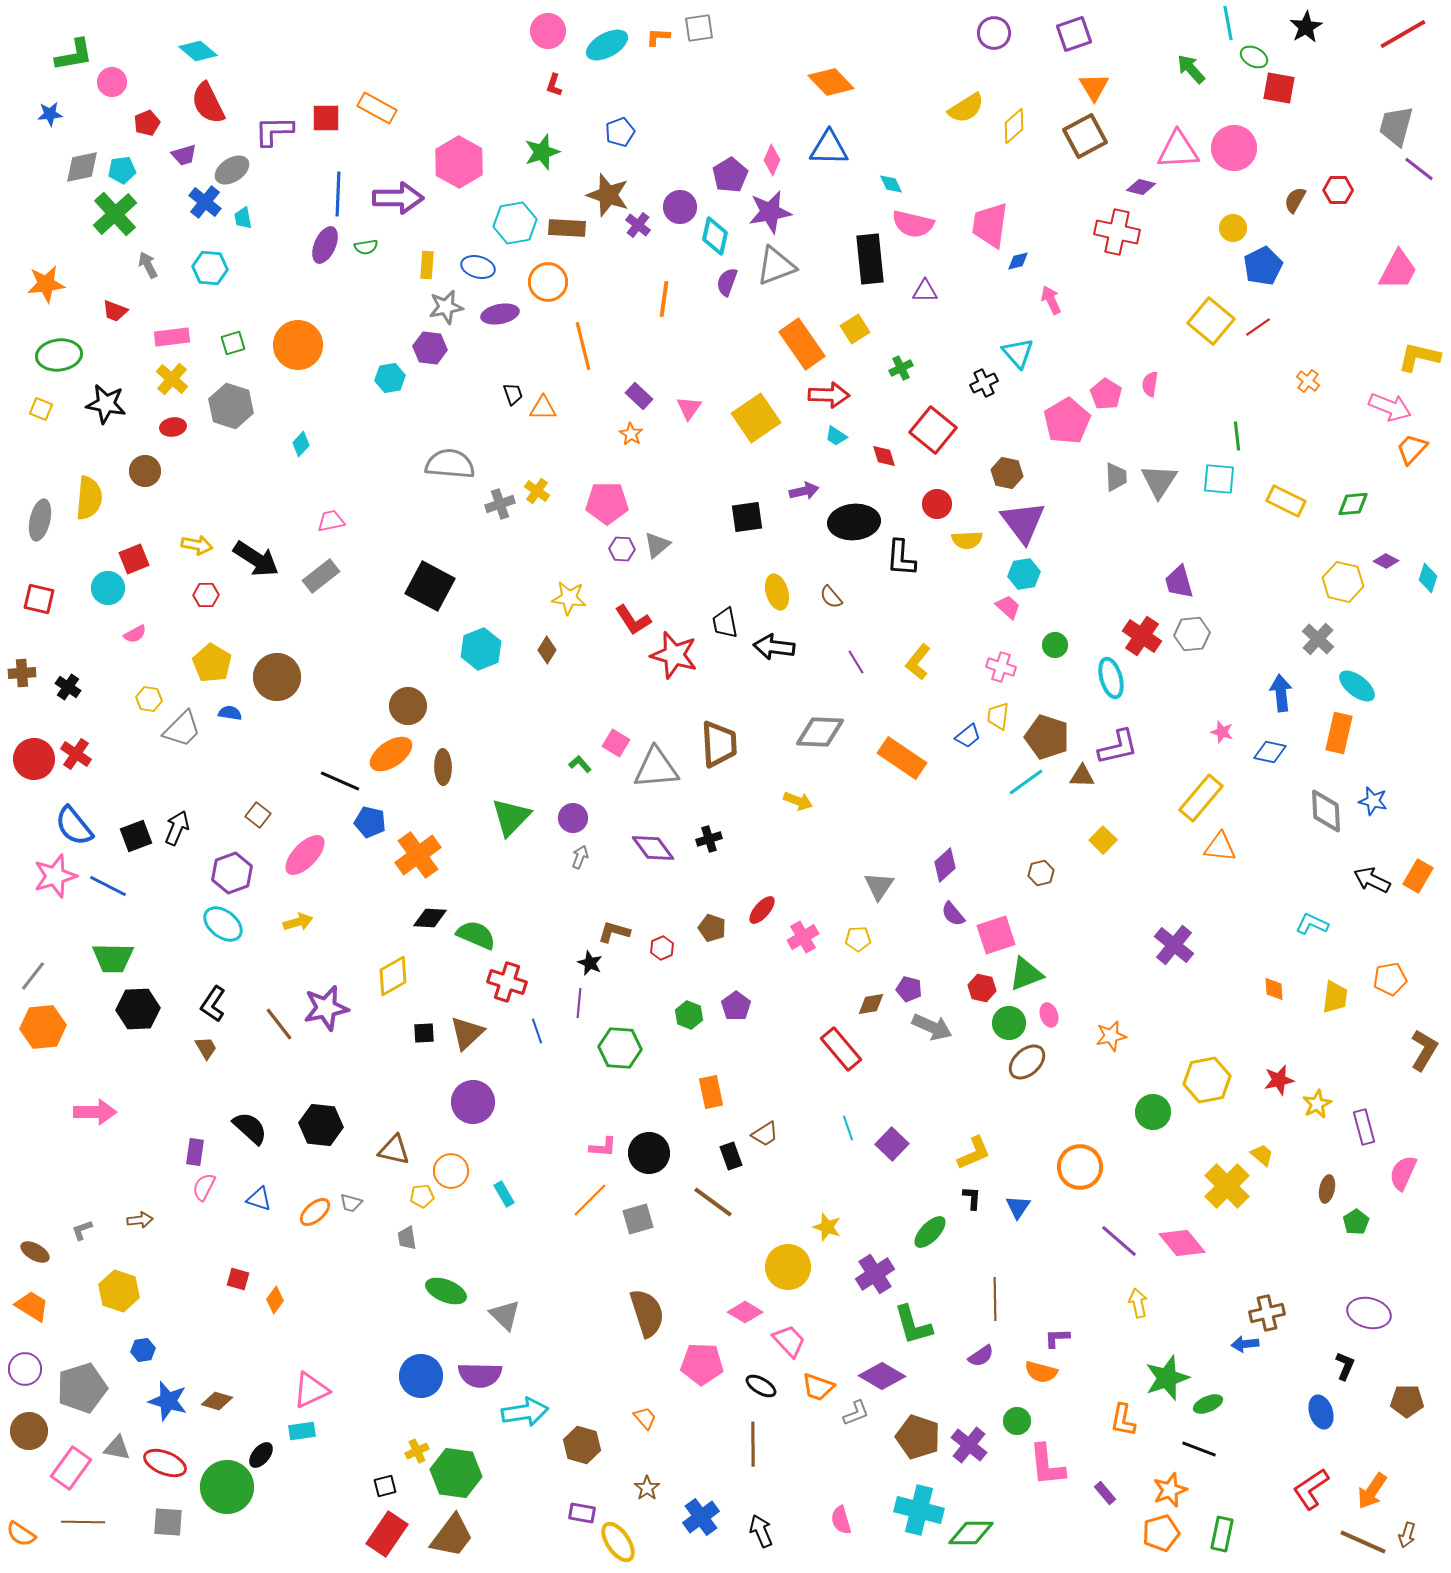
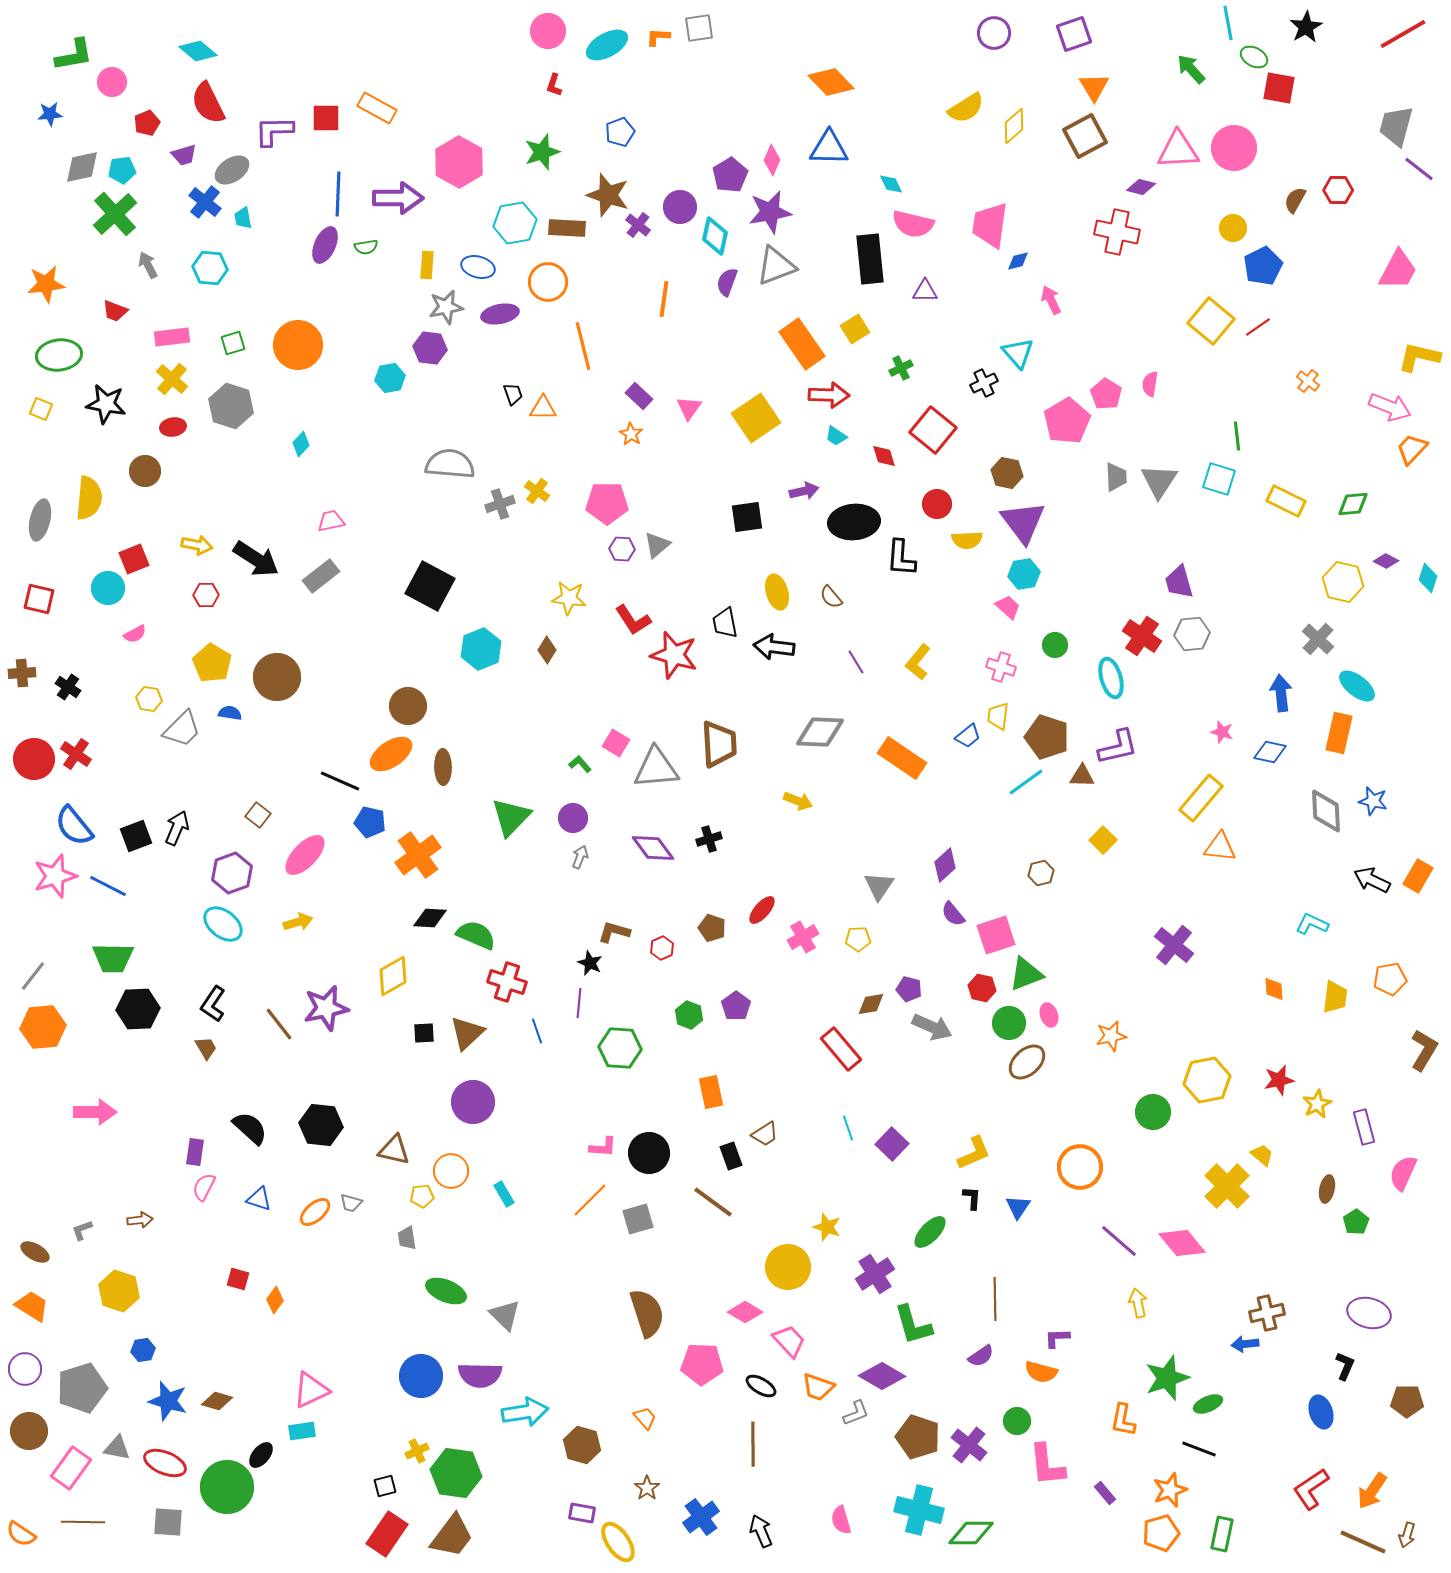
cyan square at (1219, 479): rotated 12 degrees clockwise
